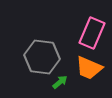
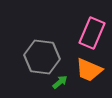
orange trapezoid: moved 2 px down
